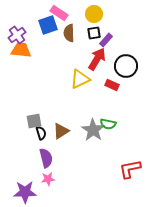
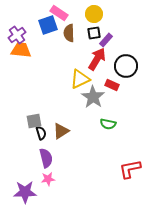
gray star: moved 33 px up
